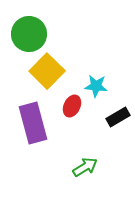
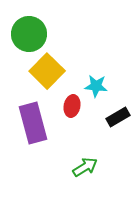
red ellipse: rotated 15 degrees counterclockwise
